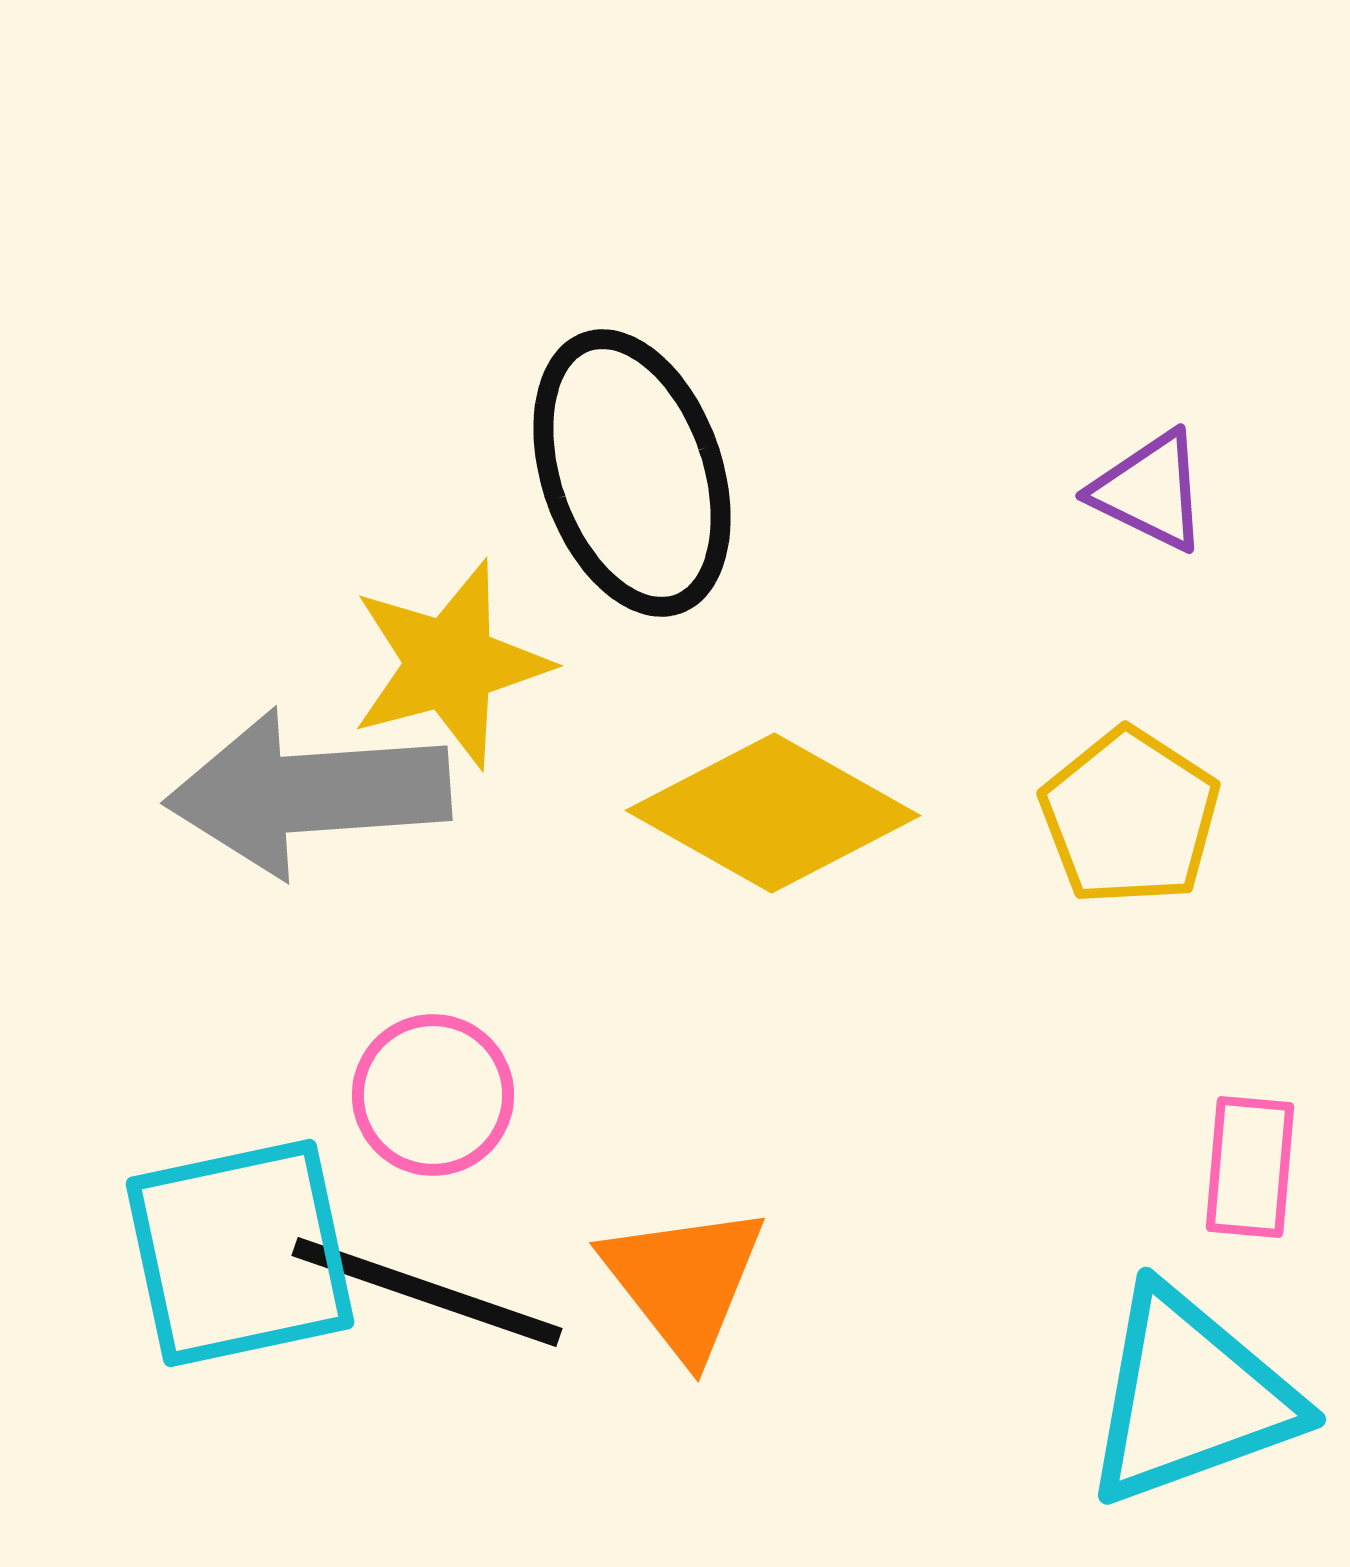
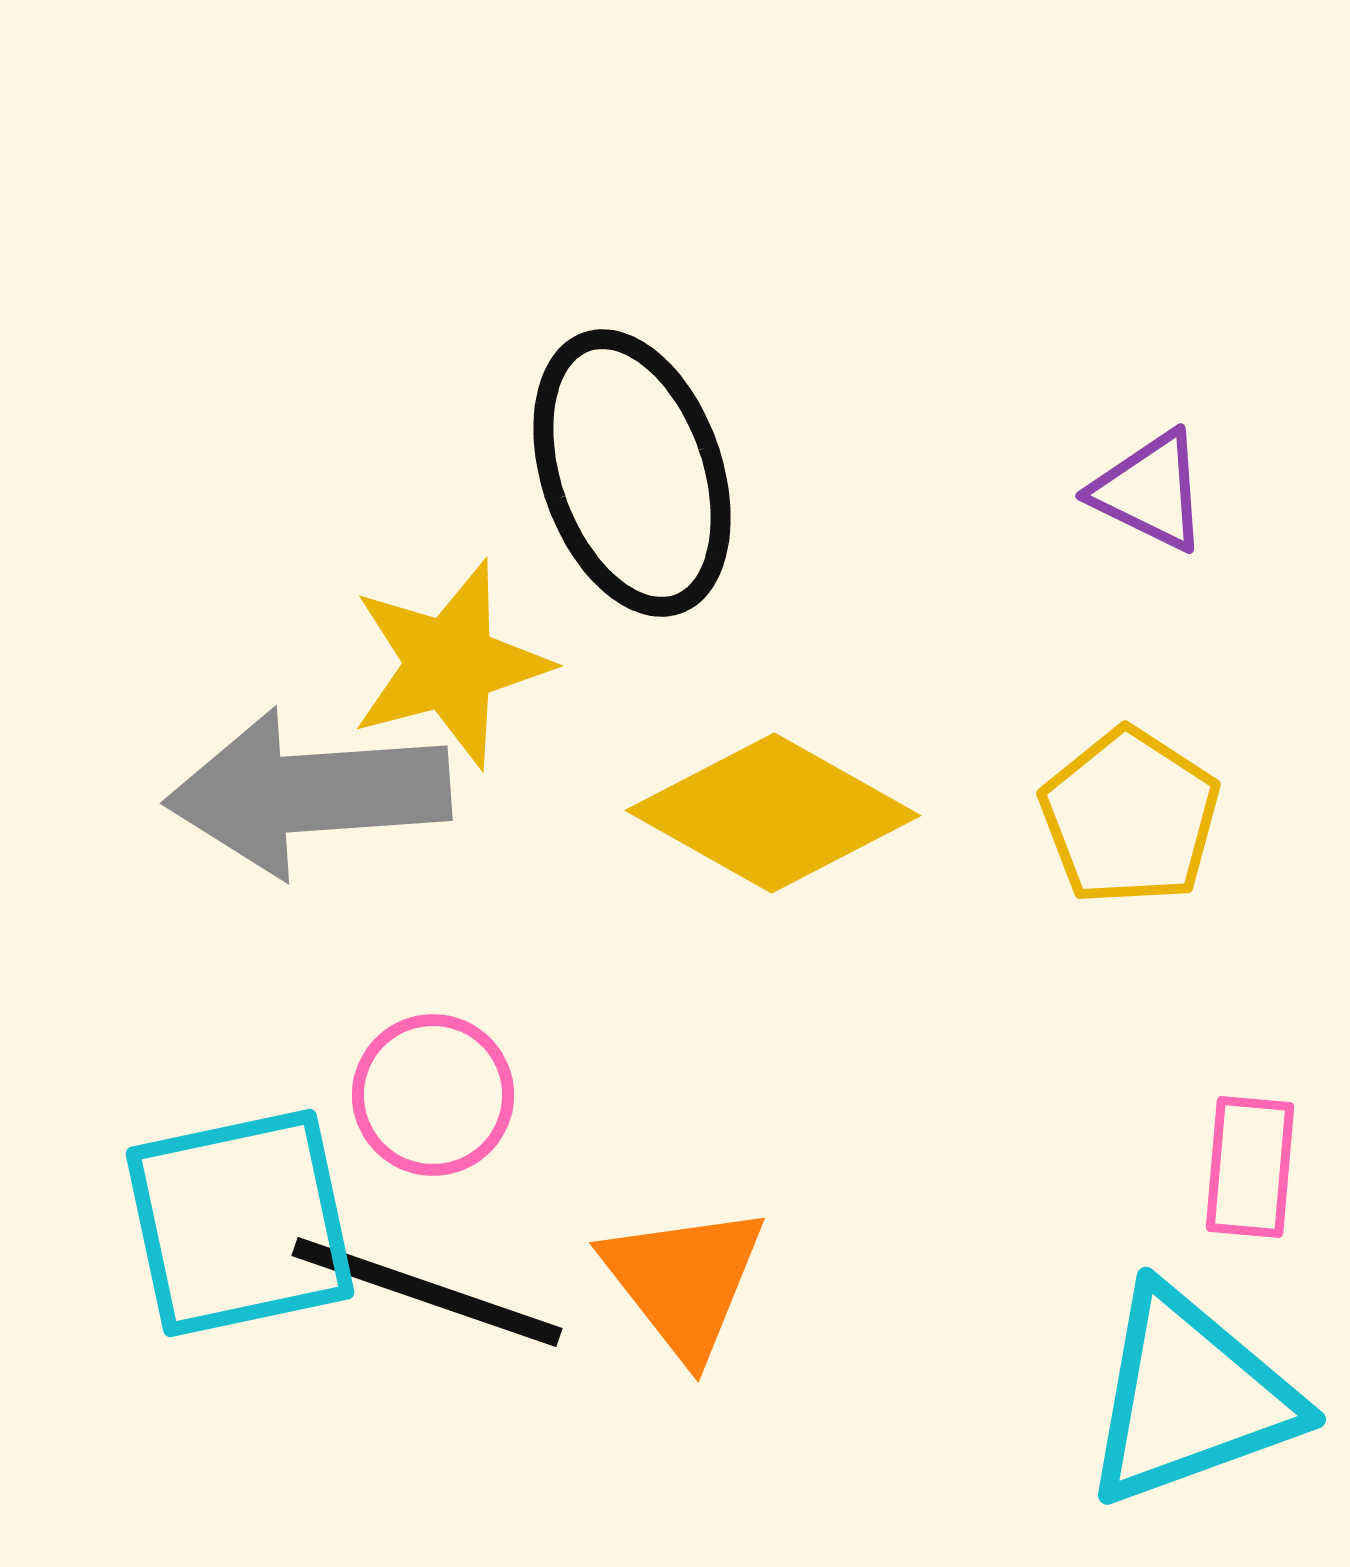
cyan square: moved 30 px up
